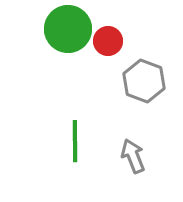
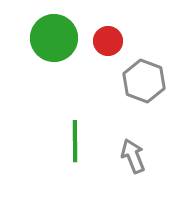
green circle: moved 14 px left, 9 px down
